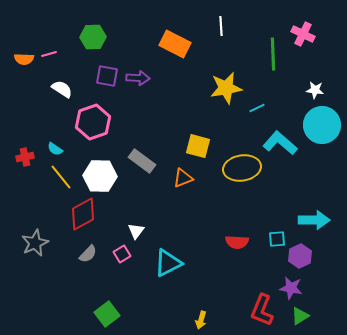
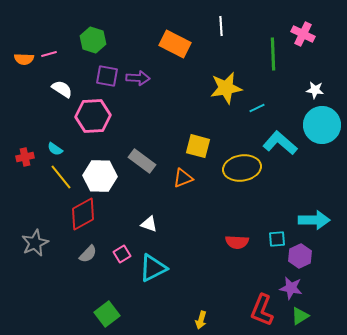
green hexagon: moved 3 px down; rotated 20 degrees clockwise
pink hexagon: moved 6 px up; rotated 16 degrees clockwise
white triangle: moved 13 px right, 7 px up; rotated 48 degrees counterclockwise
cyan triangle: moved 15 px left, 5 px down
